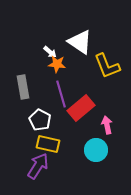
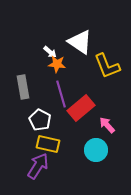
pink arrow: rotated 30 degrees counterclockwise
